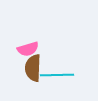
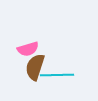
brown semicircle: moved 2 px right, 1 px up; rotated 16 degrees clockwise
